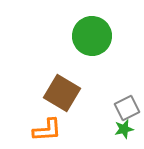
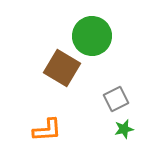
brown square: moved 25 px up
gray square: moved 11 px left, 9 px up
